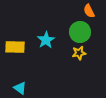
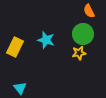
green circle: moved 3 px right, 2 px down
cyan star: rotated 24 degrees counterclockwise
yellow rectangle: rotated 66 degrees counterclockwise
cyan triangle: rotated 16 degrees clockwise
